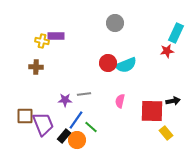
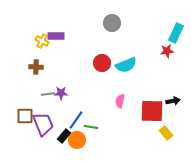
gray circle: moved 3 px left
yellow cross: rotated 16 degrees clockwise
red circle: moved 6 px left
gray line: moved 36 px left
purple star: moved 4 px left, 7 px up
green line: rotated 32 degrees counterclockwise
